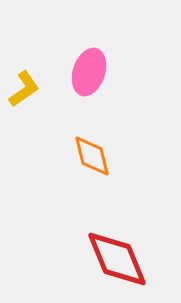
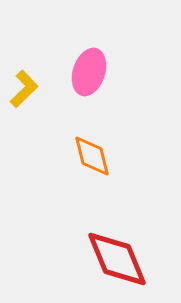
yellow L-shape: rotated 9 degrees counterclockwise
